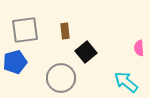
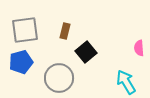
brown rectangle: rotated 21 degrees clockwise
blue pentagon: moved 6 px right
gray circle: moved 2 px left
cyan arrow: rotated 20 degrees clockwise
